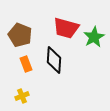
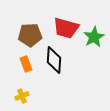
brown pentagon: moved 10 px right; rotated 25 degrees counterclockwise
